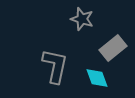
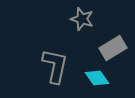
gray rectangle: rotated 8 degrees clockwise
cyan diamond: rotated 15 degrees counterclockwise
